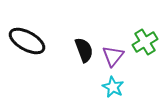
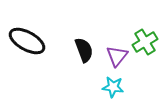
purple triangle: moved 4 px right
cyan star: rotated 20 degrees counterclockwise
